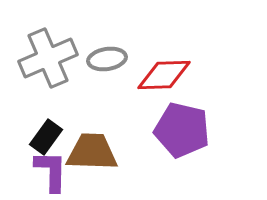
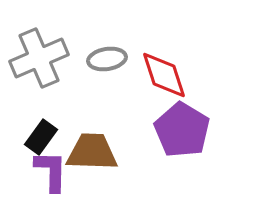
gray cross: moved 9 px left
red diamond: rotated 74 degrees clockwise
purple pentagon: rotated 18 degrees clockwise
black rectangle: moved 5 px left
